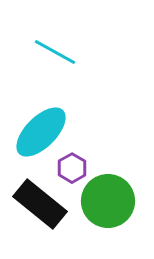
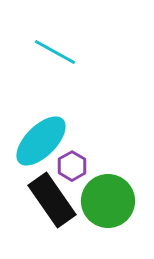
cyan ellipse: moved 9 px down
purple hexagon: moved 2 px up
black rectangle: moved 12 px right, 4 px up; rotated 16 degrees clockwise
